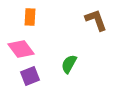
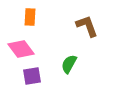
brown L-shape: moved 9 px left, 6 px down
purple square: moved 2 px right; rotated 12 degrees clockwise
